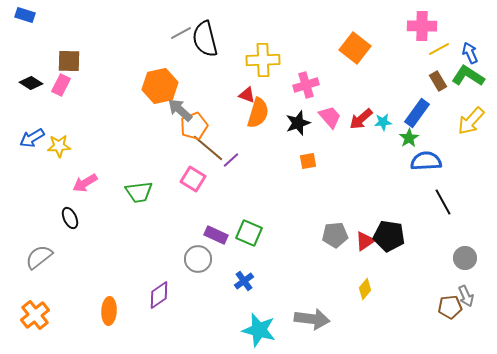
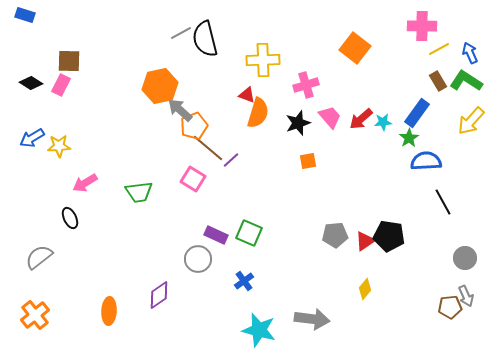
green L-shape at (468, 76): moved 2 px left, 5 px down
